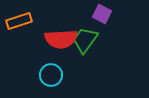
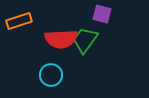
purple square: rotated 12 degrees counterclockwise
